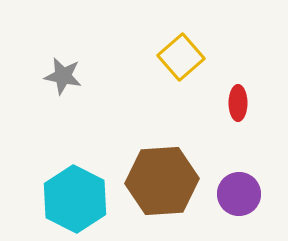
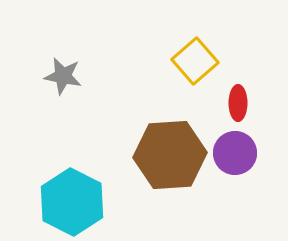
yellow square: moved 14 px right, 4 px down
brown hexagon: moved 8 px right, 26 px up
purple circle: moved 4 px left, 41 px up
cyan hexagon: moved 3 px left, 3 px down
